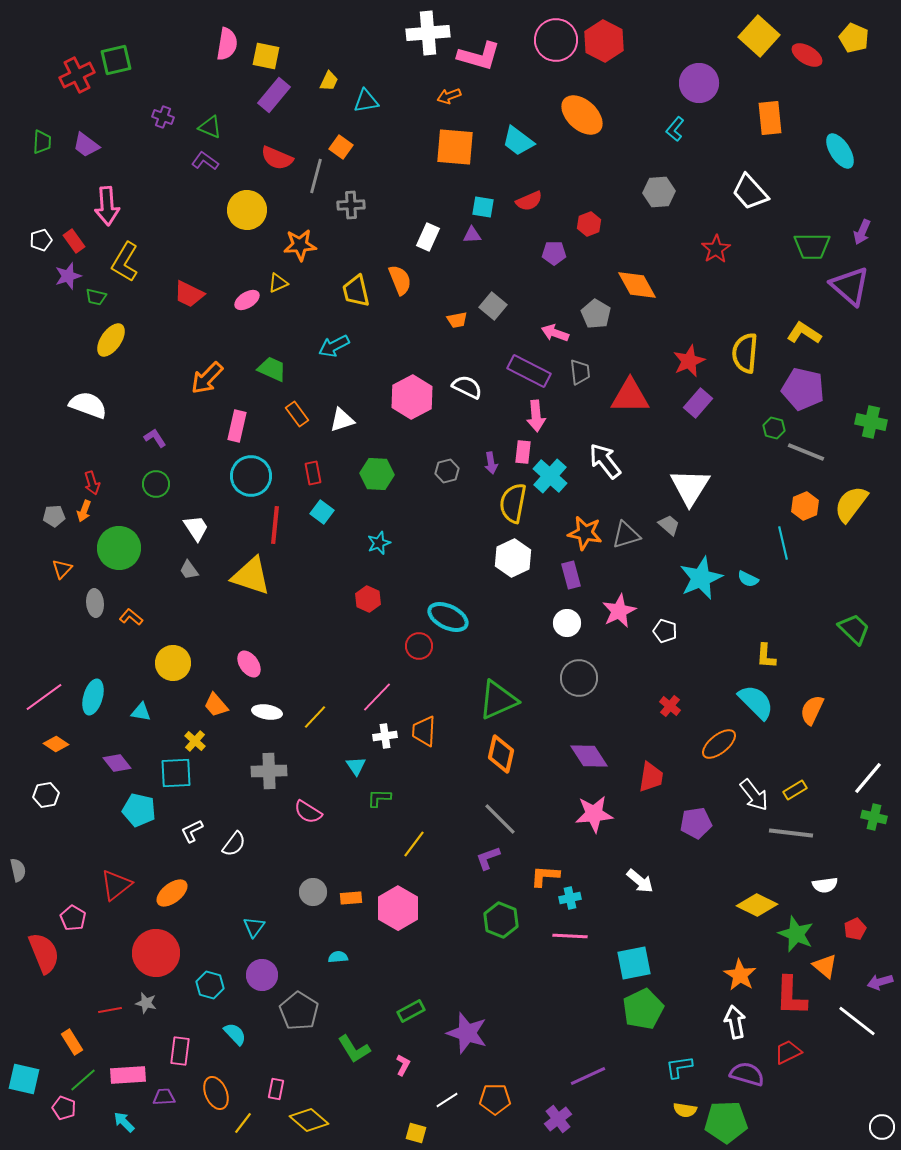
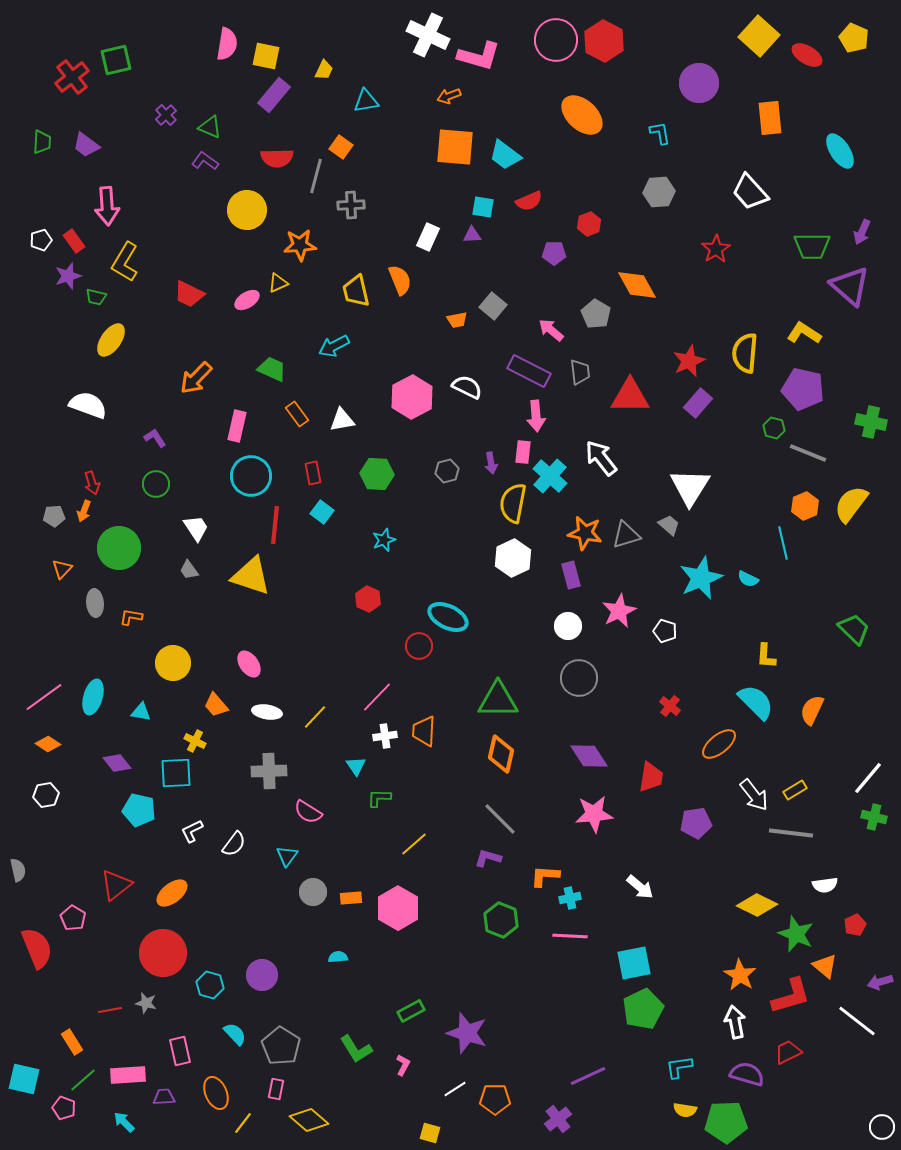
white cross at (428, 33): moved 2 px down; rotated 30 degrees clockwise
red cross at (77, 75): moved 5 px left, 2 px down; rotated 12 degrees counterclockwise
yellow trapezoid at (329, 81): moved 5 px left, 11 px up
purple cross at (163, 117): moved 3 px right, 2 px up; rotated 25 degrees clockwise
cyan L-shape at (675, 129): moved 15 px left, 4 px down; rotated 130 degrees clockwise
cyan trapezoid at (518, 141): moved 13 px left, 14 px down
red semicircle at (277, 158): rotated 24 degrees counterclockwise
pink arrow at (555, 333): moved 4 px left, 3 px up; rotated 20 degrees clockwise
orange arrow at (207, 378): moved 11 px left
white triangle at (342, 420): rotated 8 degrees clockwise
gray line at (806, 452): moved 2 px right, 1 px down
white arrow at (605, 461): moved 4 px left, 3 px up
cyan star at (379, 543): moved 5 px right, 3 px up
orange L-shape at (131, 617): rotated 30 degrees counterclockwise
white circle at (567, 623): moved 1 px right, 3 px down
green triangle at (498, 700): rotated 24 degrees clockwise
yellow cross at (195, 741): rotated 15 degrees counterclockwise
orange diamond at (56, 744): moved 8 px left
yellow line at (414, 844): rotated 12 degrees clockwise
purple L-shape at (488, 858): rotated 36 degrees clockwise
white arrow at (640, 881): moved 6 px down
cyan triangle at (254, 927): moved 33 px right, 71 px up
red pentagon at (855, 929): moved 4 px up
red semicircle at (44, 953): moved 7 px left, 5 px up
red circle at (156, 953): moved 7 px right
red L-shape at (791, 996): rotated 108 degrees counterclockwise
gray pentagon at (299, 1011): moved 18 px left, 35 px down
green L-shape at (354, 1049): moved 2 px right
pink rectangle at (180, 1051): rotated 20 degrees counterclockwise
white line at (447, 1100): moved 8 px right, 11 px up
yellow square at (416, 1133): moved 14 px right
